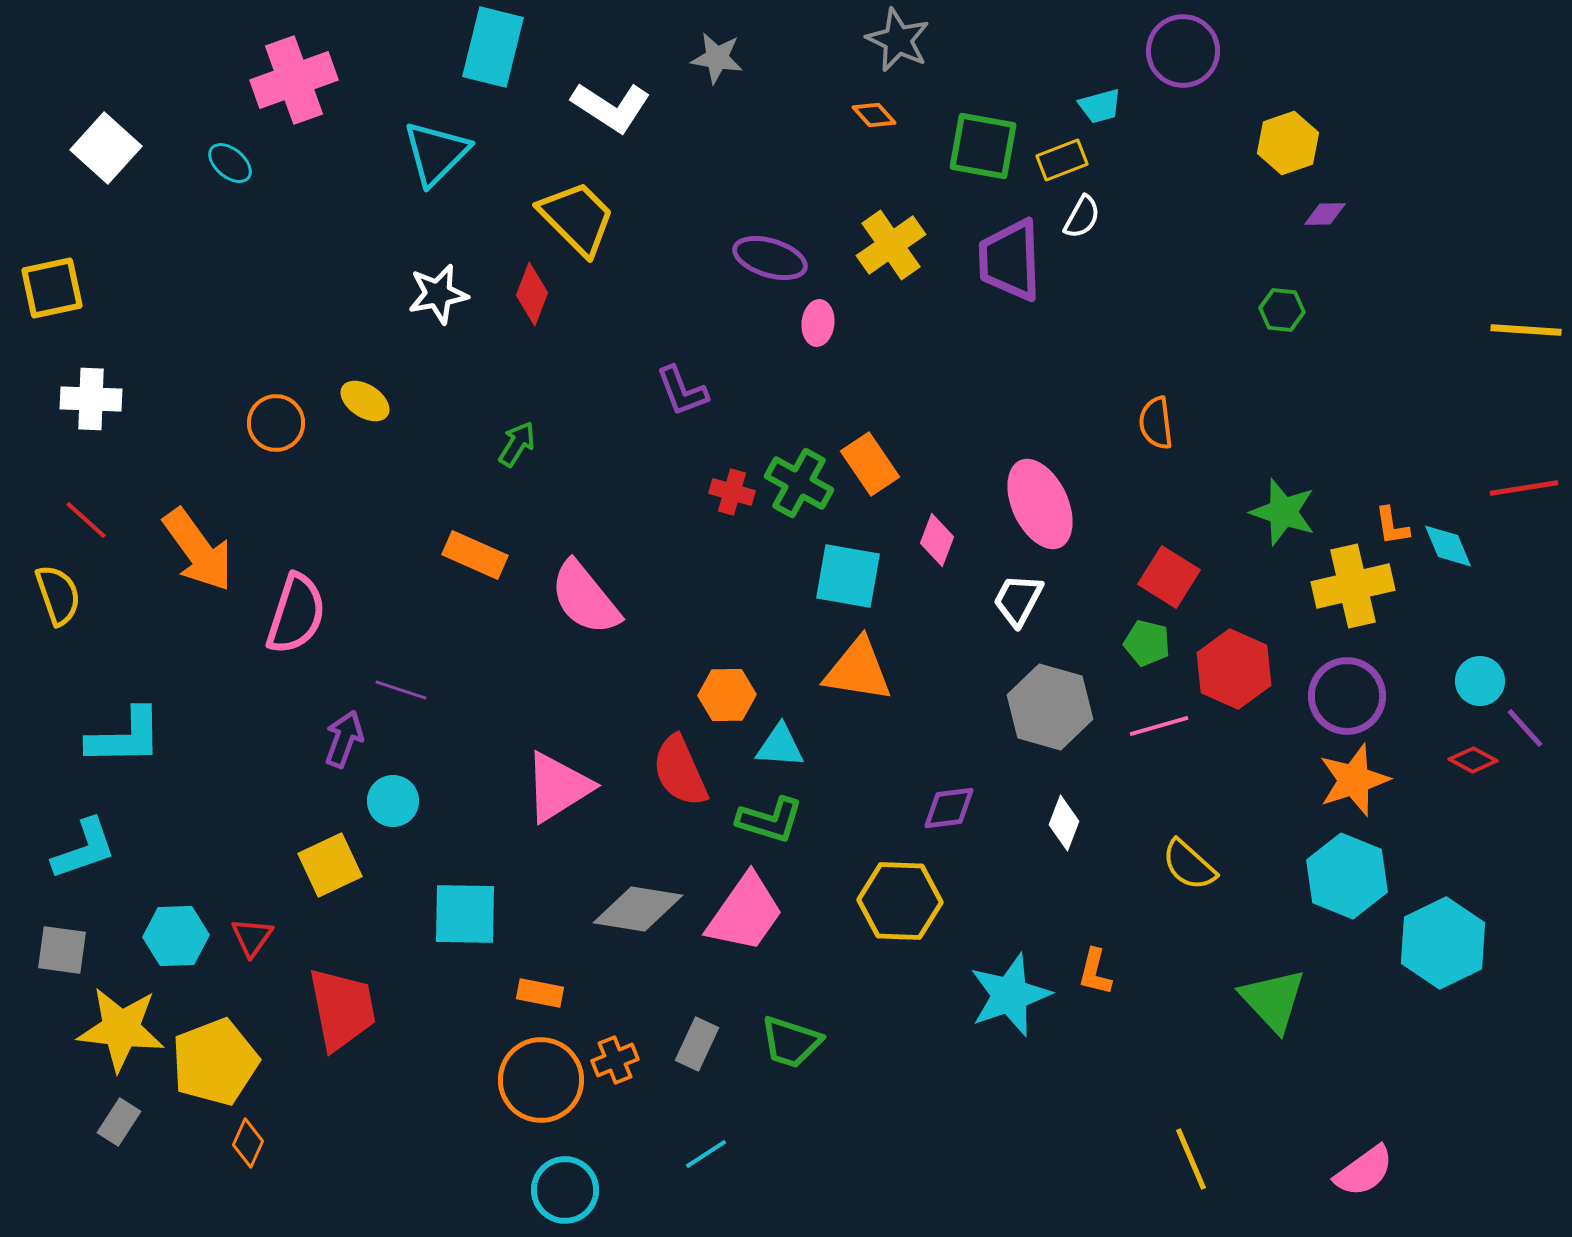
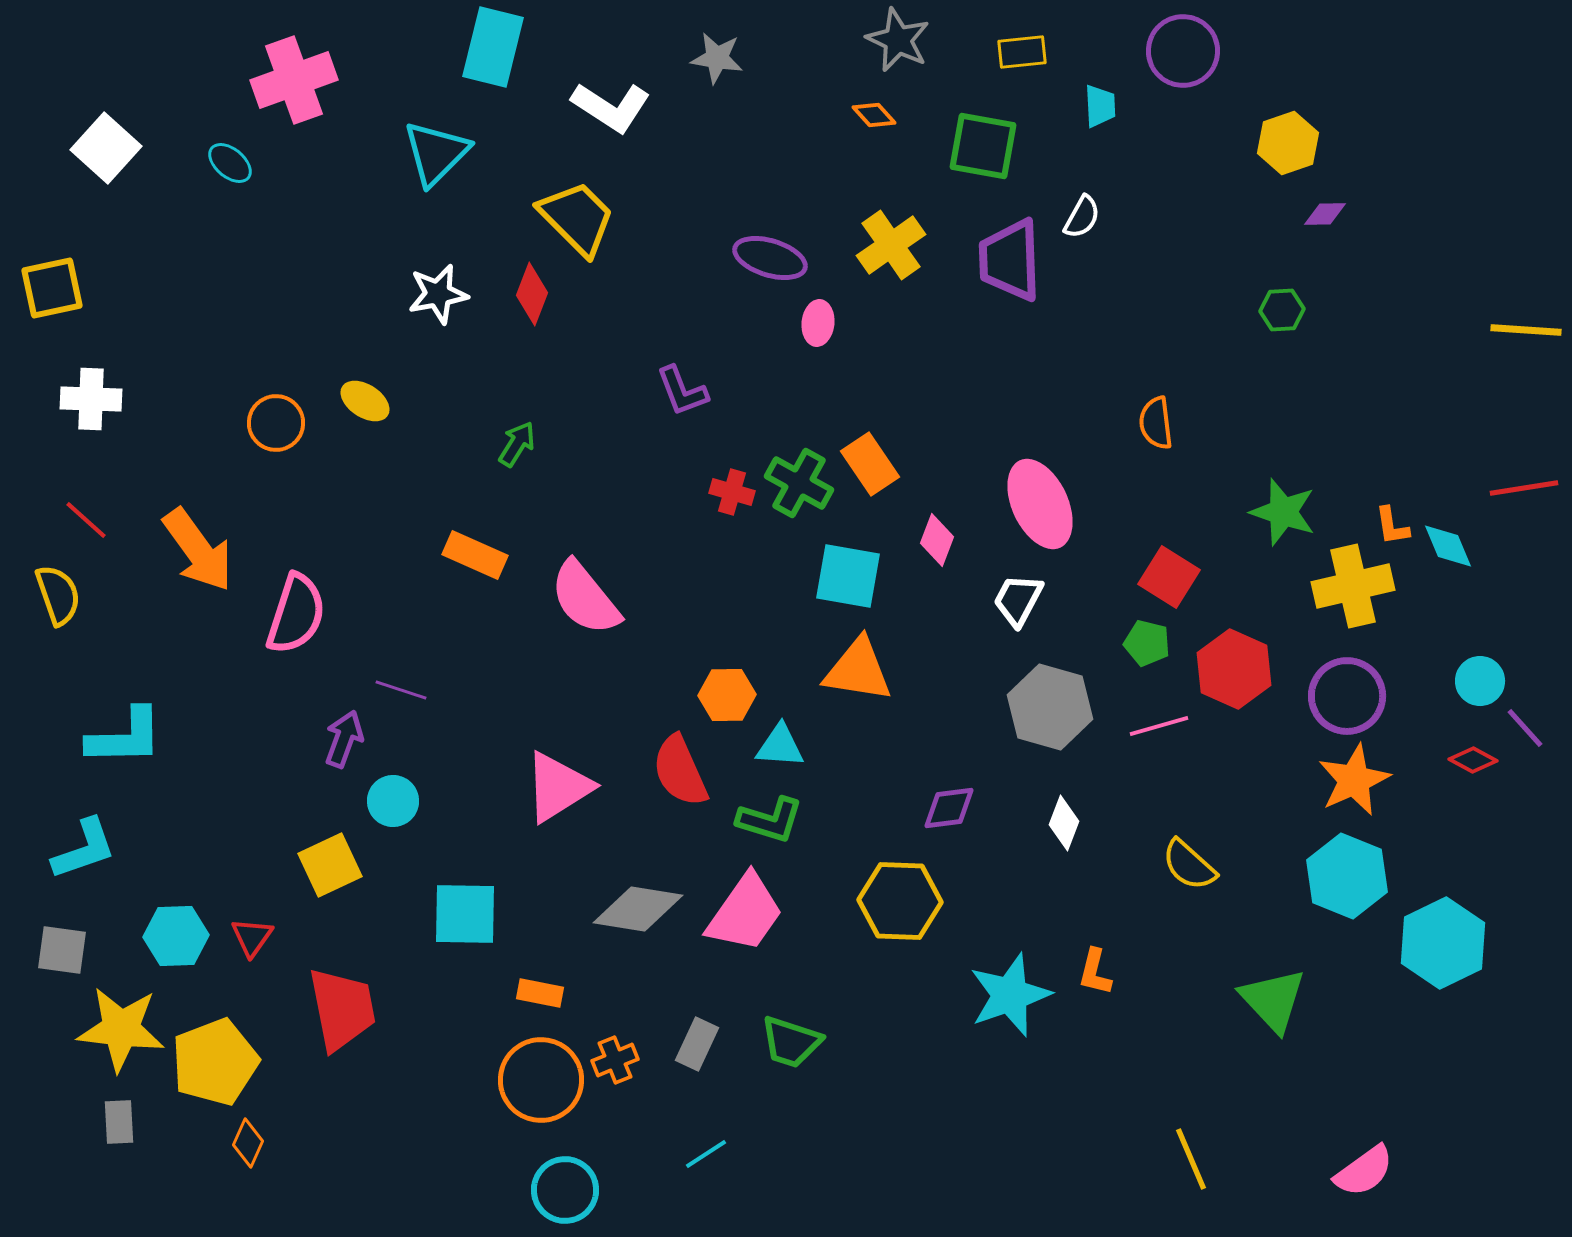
cyan trapezoid at (1100, 106): rotated 78 degrees counterclockwise
yellow rectangle at (1062, 160): moved 40 px left, 108 px up; rotated 15 degrees clockwise
green hexagon at (1282, 310): rotated 9 degrees counterclockwise
orange star at (1354, 780): rotated 6 degrees counterclockwise
gray rectangle at (119, 1122): rotated 36 degrees counterclockwise
